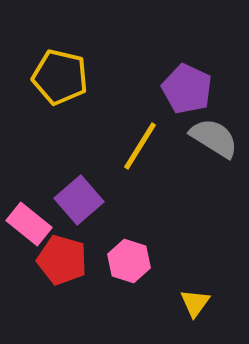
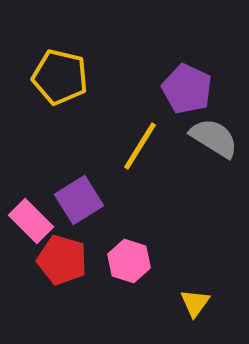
purple square: rotated 9 degrees clockwise
pink rectangle: moved 2 px right, 3 px up; rotated 6 degrees clockwise
